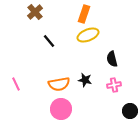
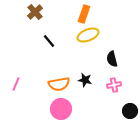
pink line: rotated 48 degrees clockwise
